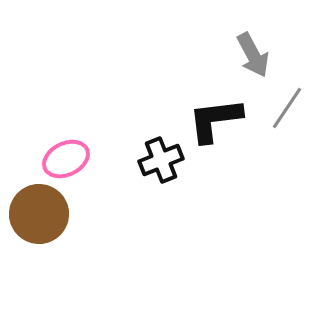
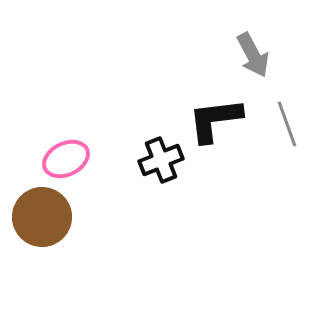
gray line: moved 16 px down; rotated 54 degrees counterclockwise
brown circle: moved 3 px right, 3 px down
